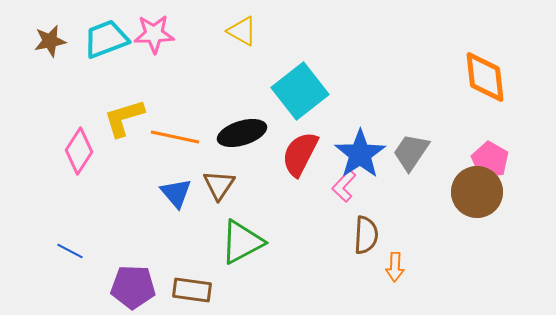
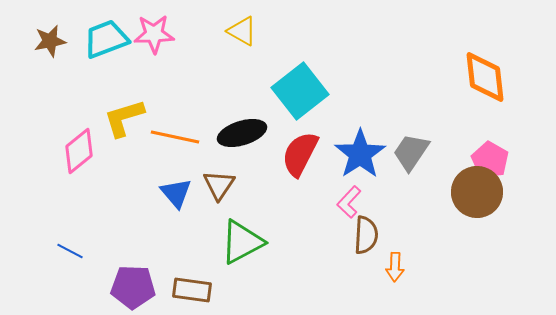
pink diamond: rotated 18 degrees clockwise
pink L-shape: moved 5 px right, 16 px down
